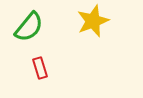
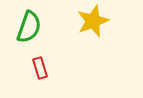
green semicircle: rotated 20 degrees counterclockwise
